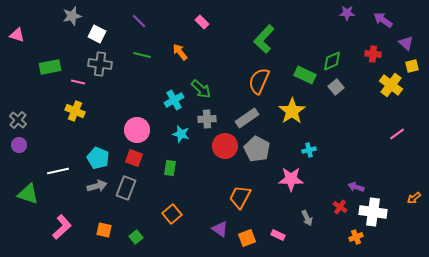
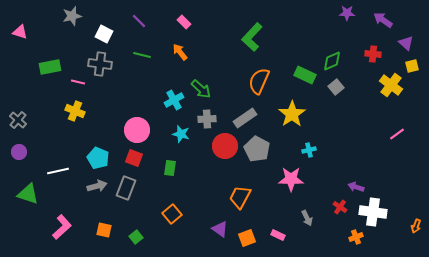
pink rectangle at (202, 22): moved 18 px left
white square at (97, 34): moved 7 px right
pink triangle at (17, 35): moved 3 px right, 3 px up
green L-shape at (264, 39): moved 12 px left, 2 px up
yellow star at (292, 111): moved 3 px down
gray rectangle at (247, 118): moved 2 px left
purple circle at (19, 145): moved 7 px down
orange arrow at (414, 198): moved 2 px right, 28 px down; rotated 32 degrees counterclockwise
